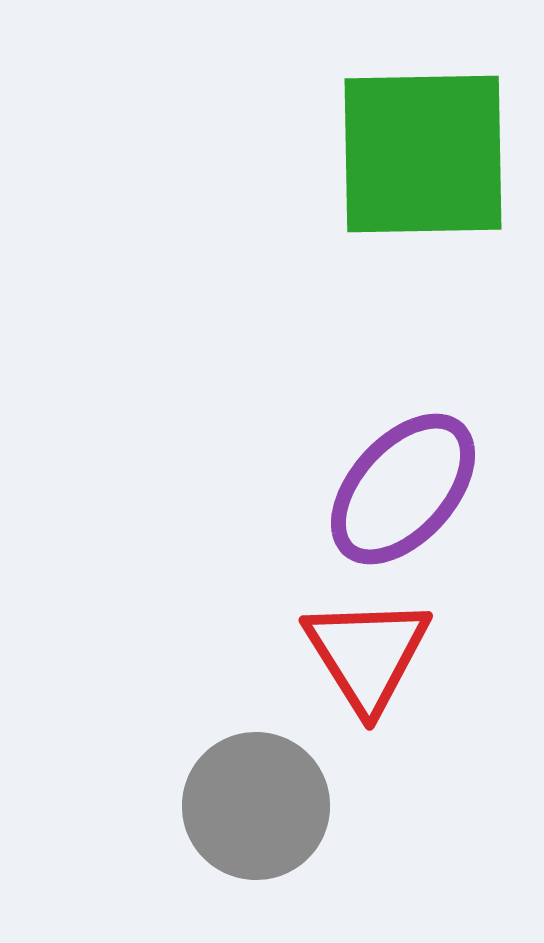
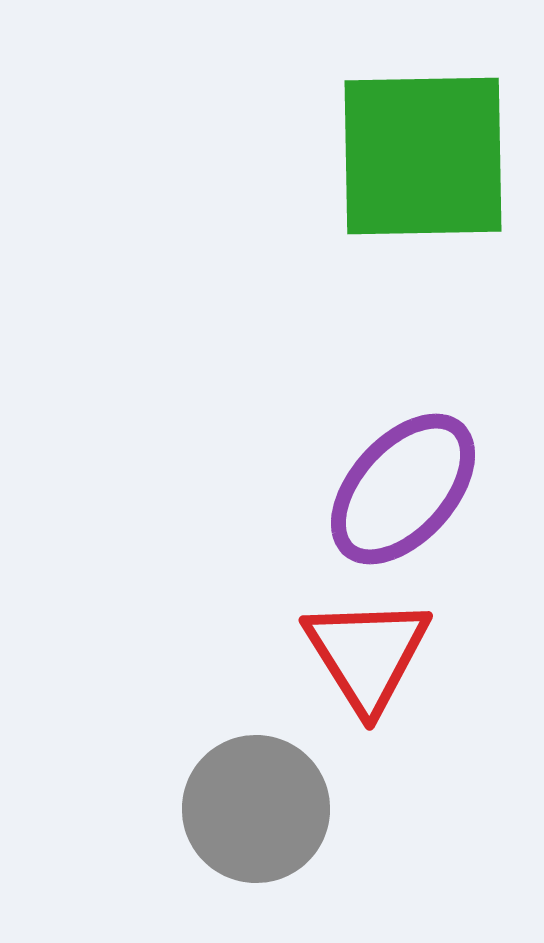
green square: moved 2 px down
gray circle: moved 3 px down
